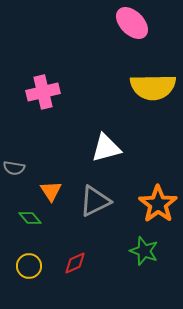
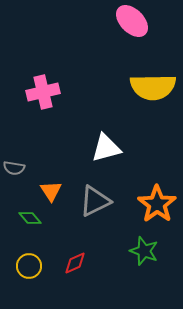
pink ellipse: moved 2 px up
orange star: moved 1 px left
